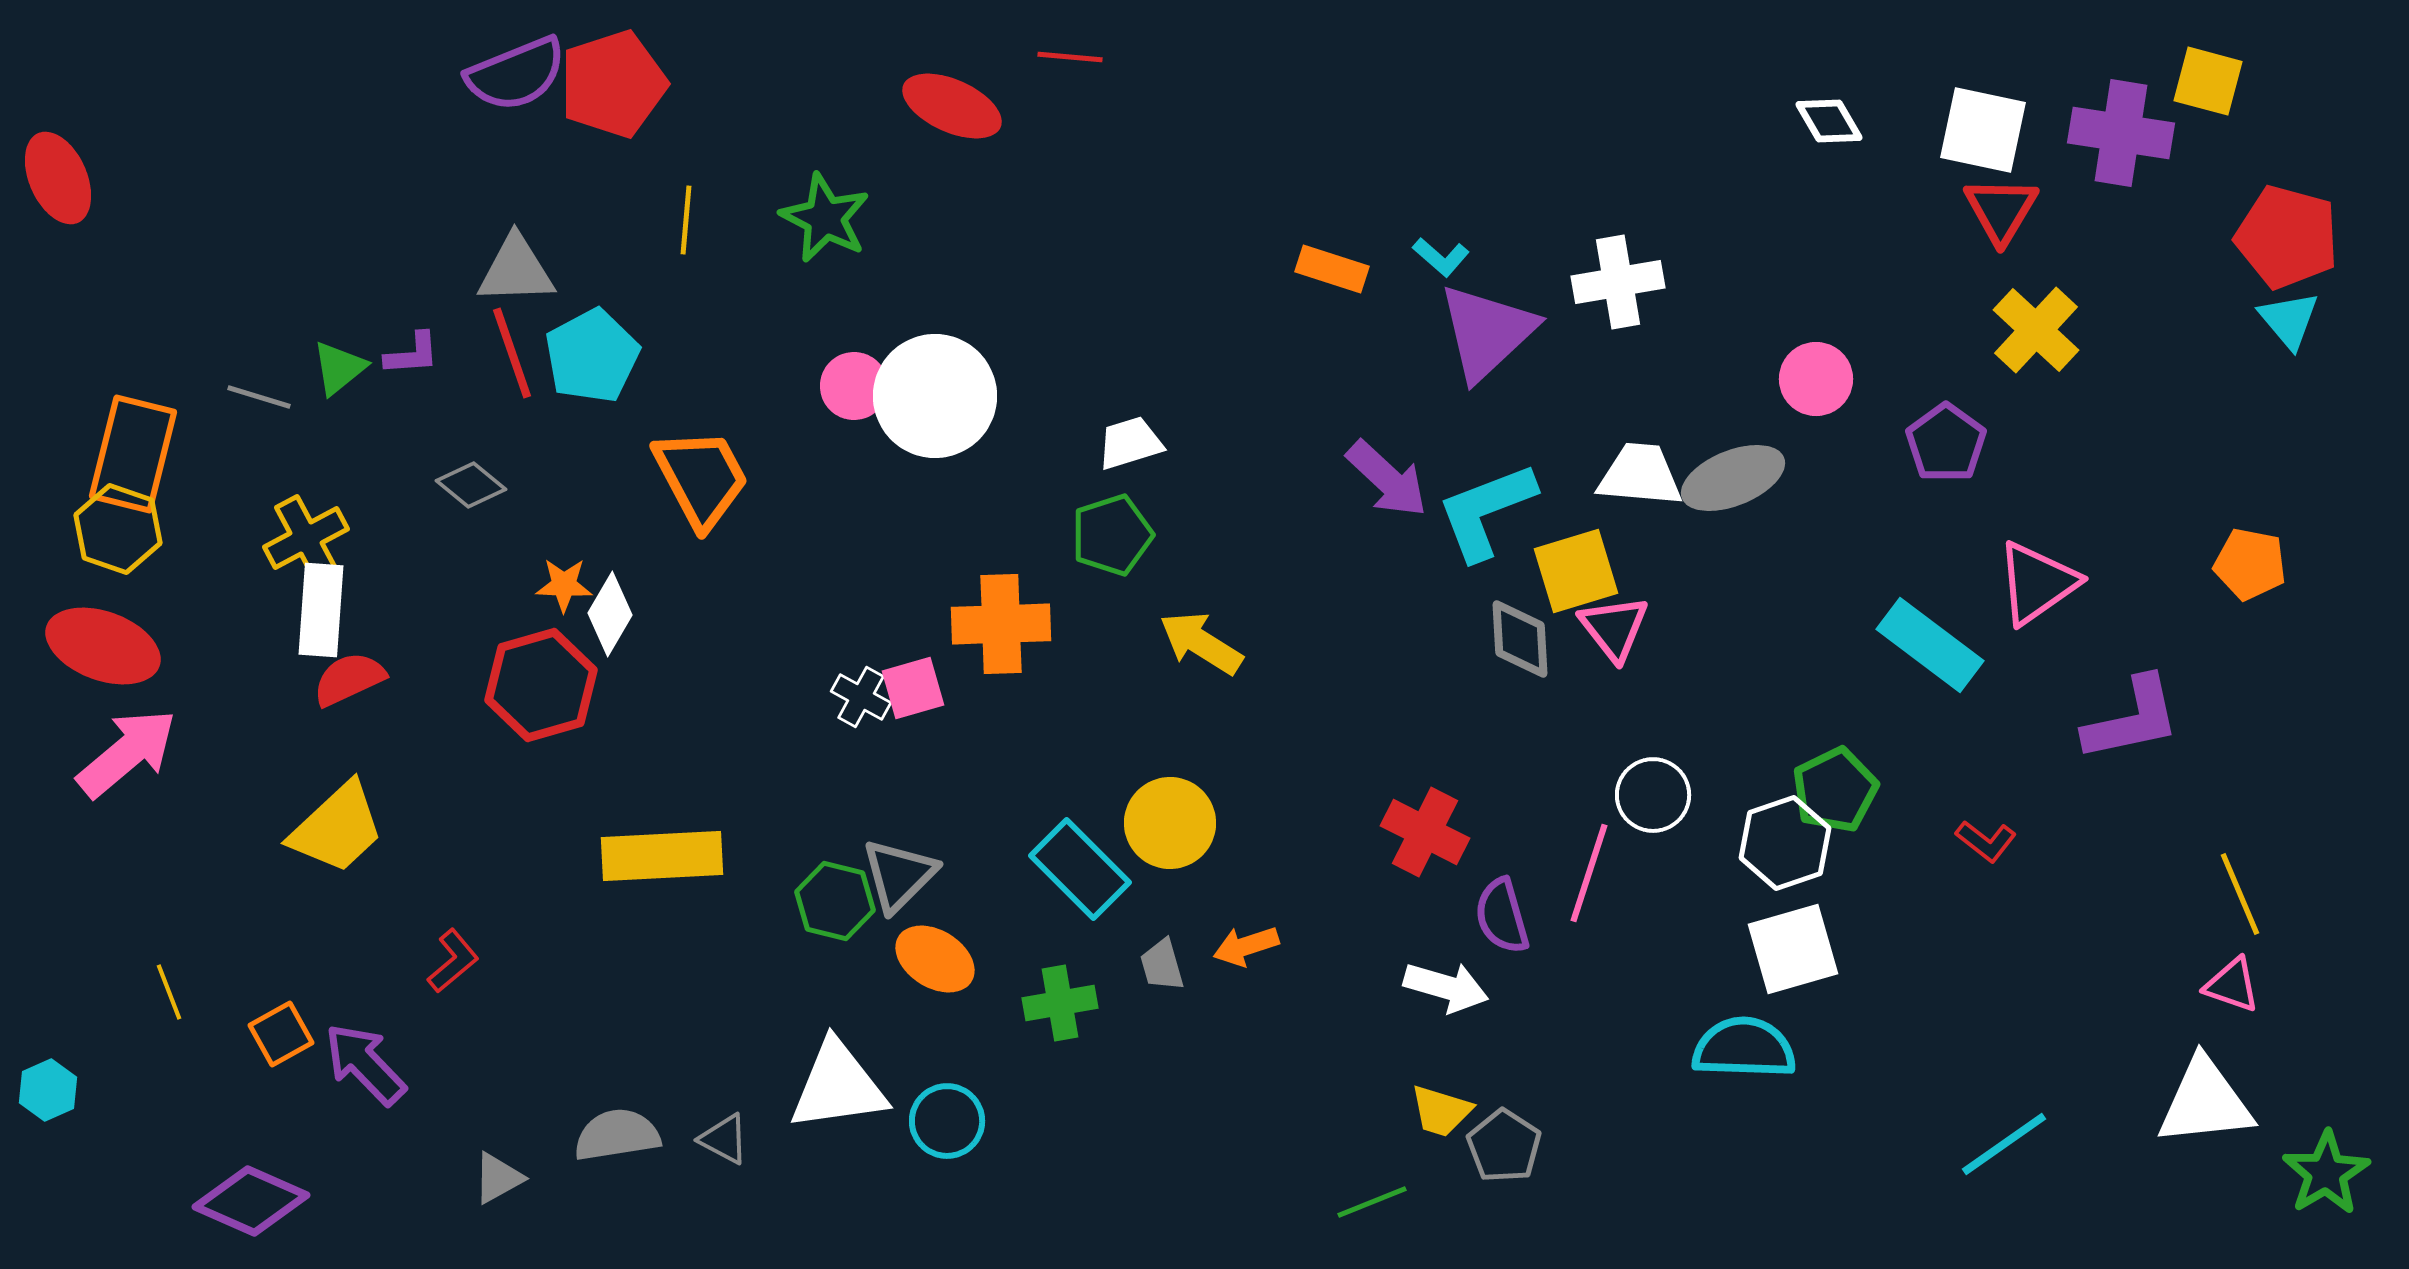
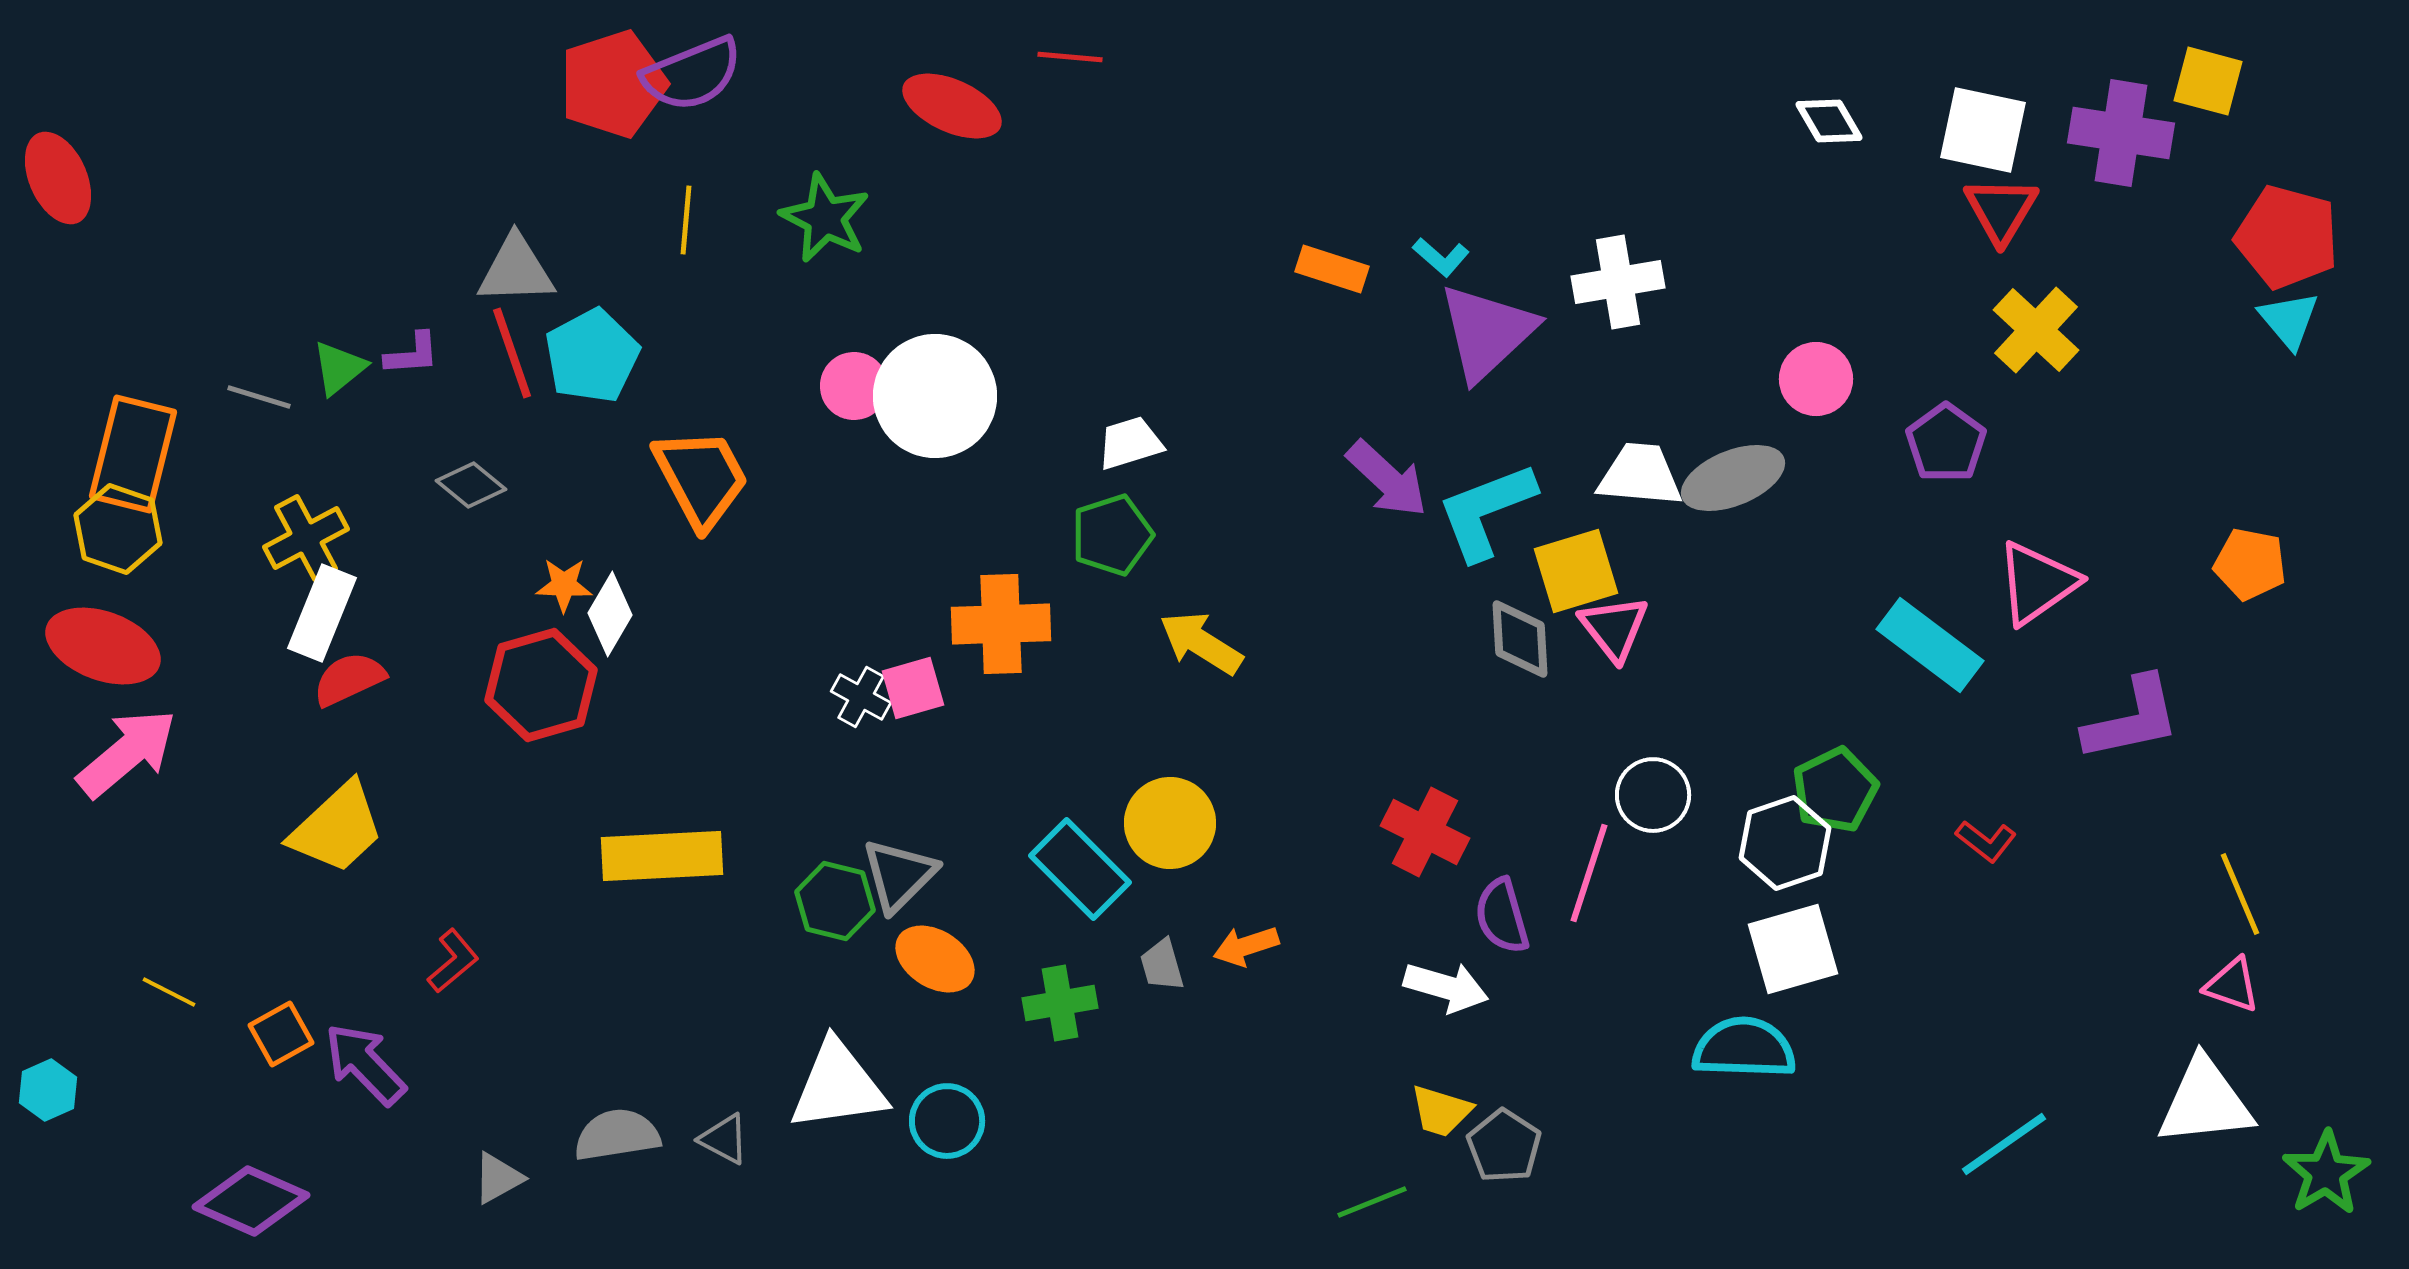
purple semicircle at (516, 74): moved 176 px right
white rectangle at (321, 610): moved 1 px right, 3 px down; rotated 18 degrees clockwise
yellow line at (169, 992): rotated 42 degrees counterclockwise
